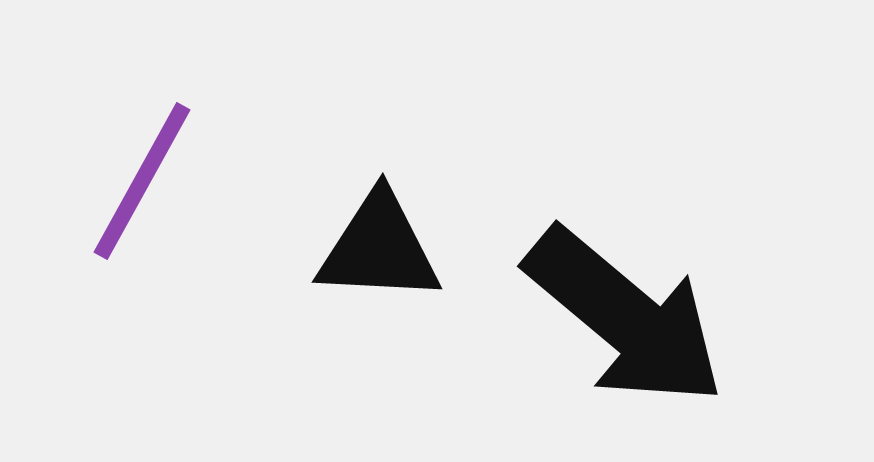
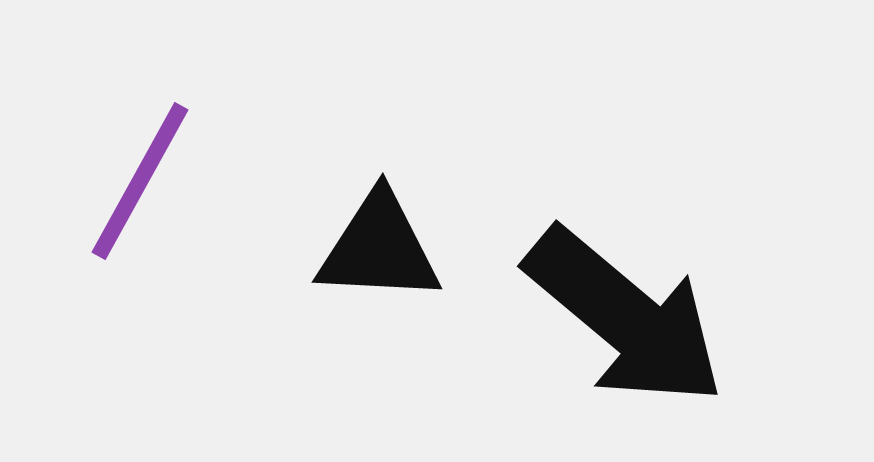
purple line: moved 2 px left
